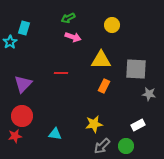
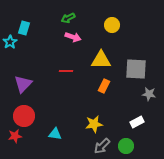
red line: moved 5 px right, 2 px up
red circle: moved 2 px right
white rectangle: moved 1 px left, 3 px up
